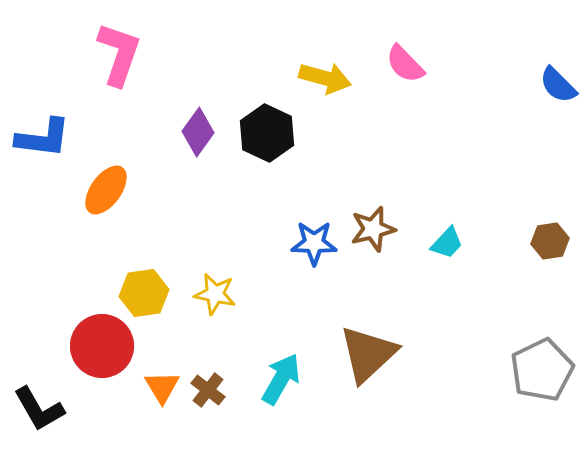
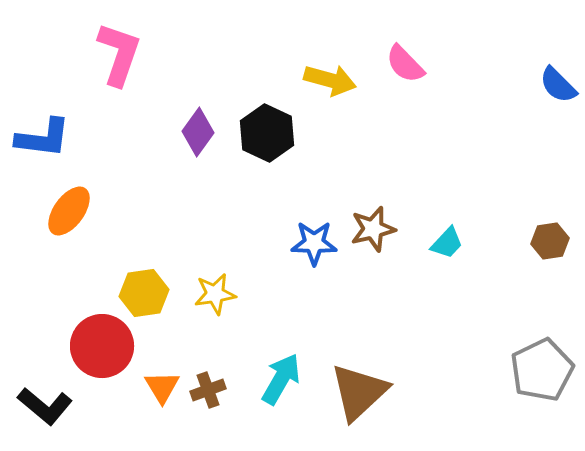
yellow arrow: moved 5 px right, 2 px down
orange ellipse: moved 37 px left, 21 px down
yellow star: rotated 21 degrees counterclockwise
brown triangle: moved 9 px left, 38 px down
brown cross: rotated 32 degrees clockwise
black L-shape: moved 6 px right, 3 px up; rotated 20 degrees counterclockwise
